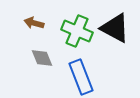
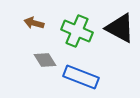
black triangle: moved 5 px right
gray diamond: moved 3 px right, 2 px down; rotated 10 degrees counterclockwise
blue rectangle: rotated 48 degrees counterclockwise
